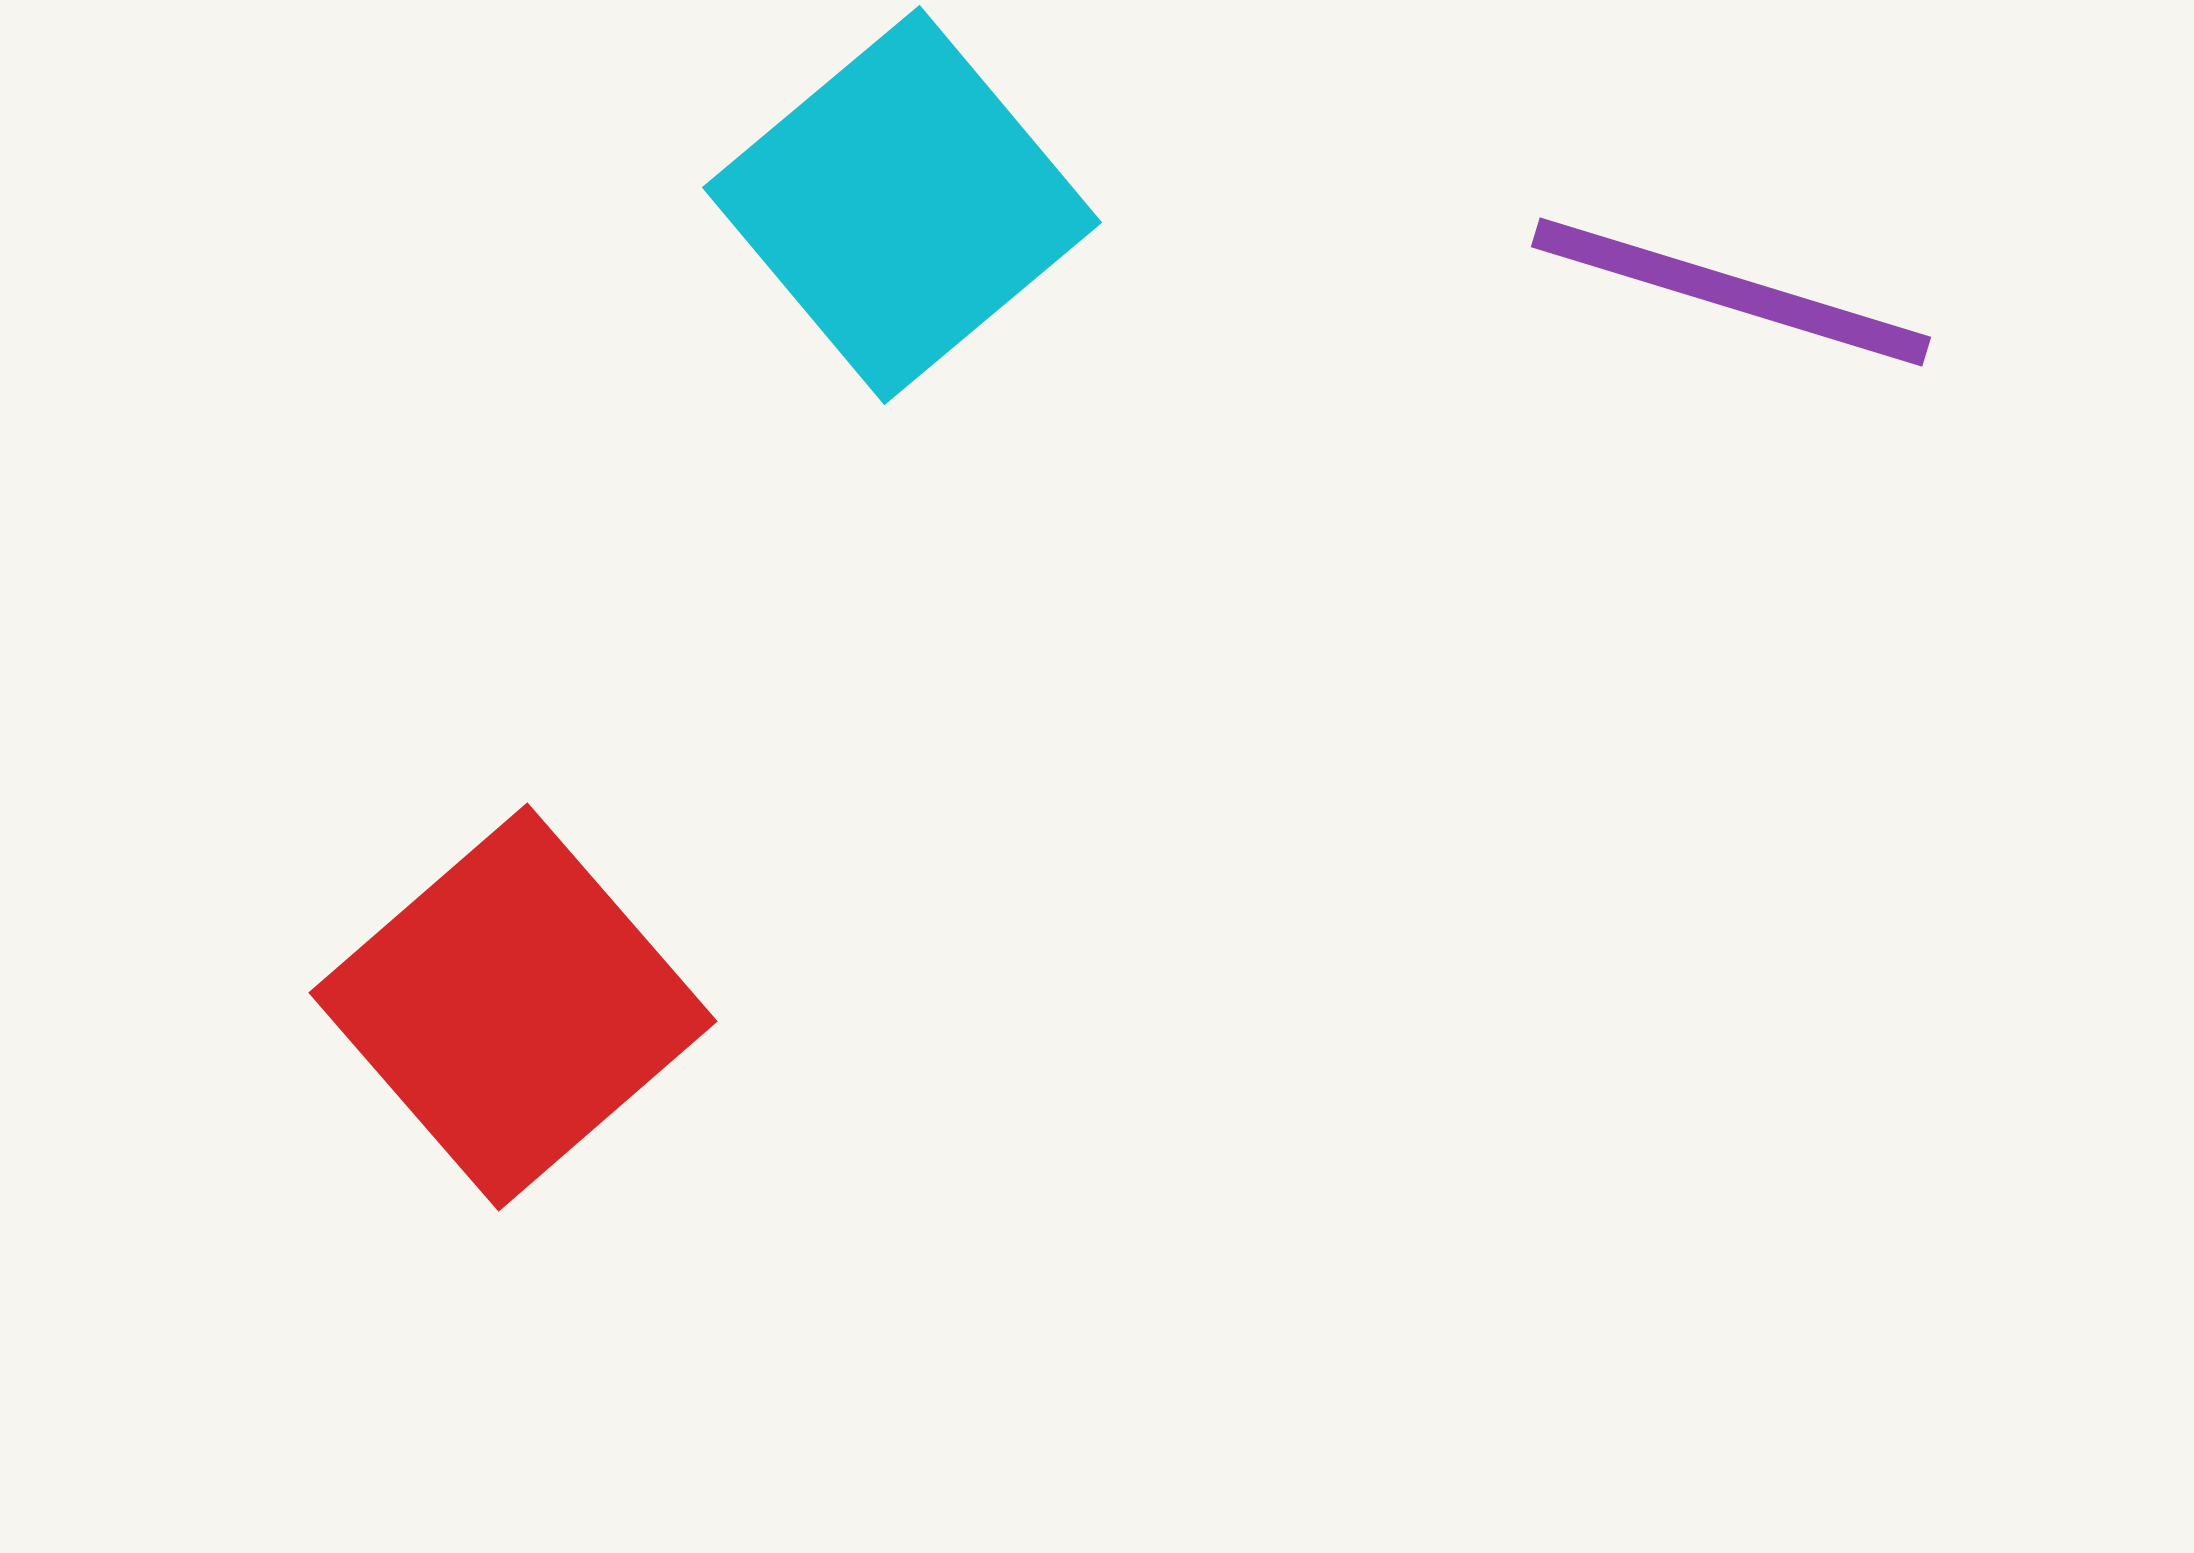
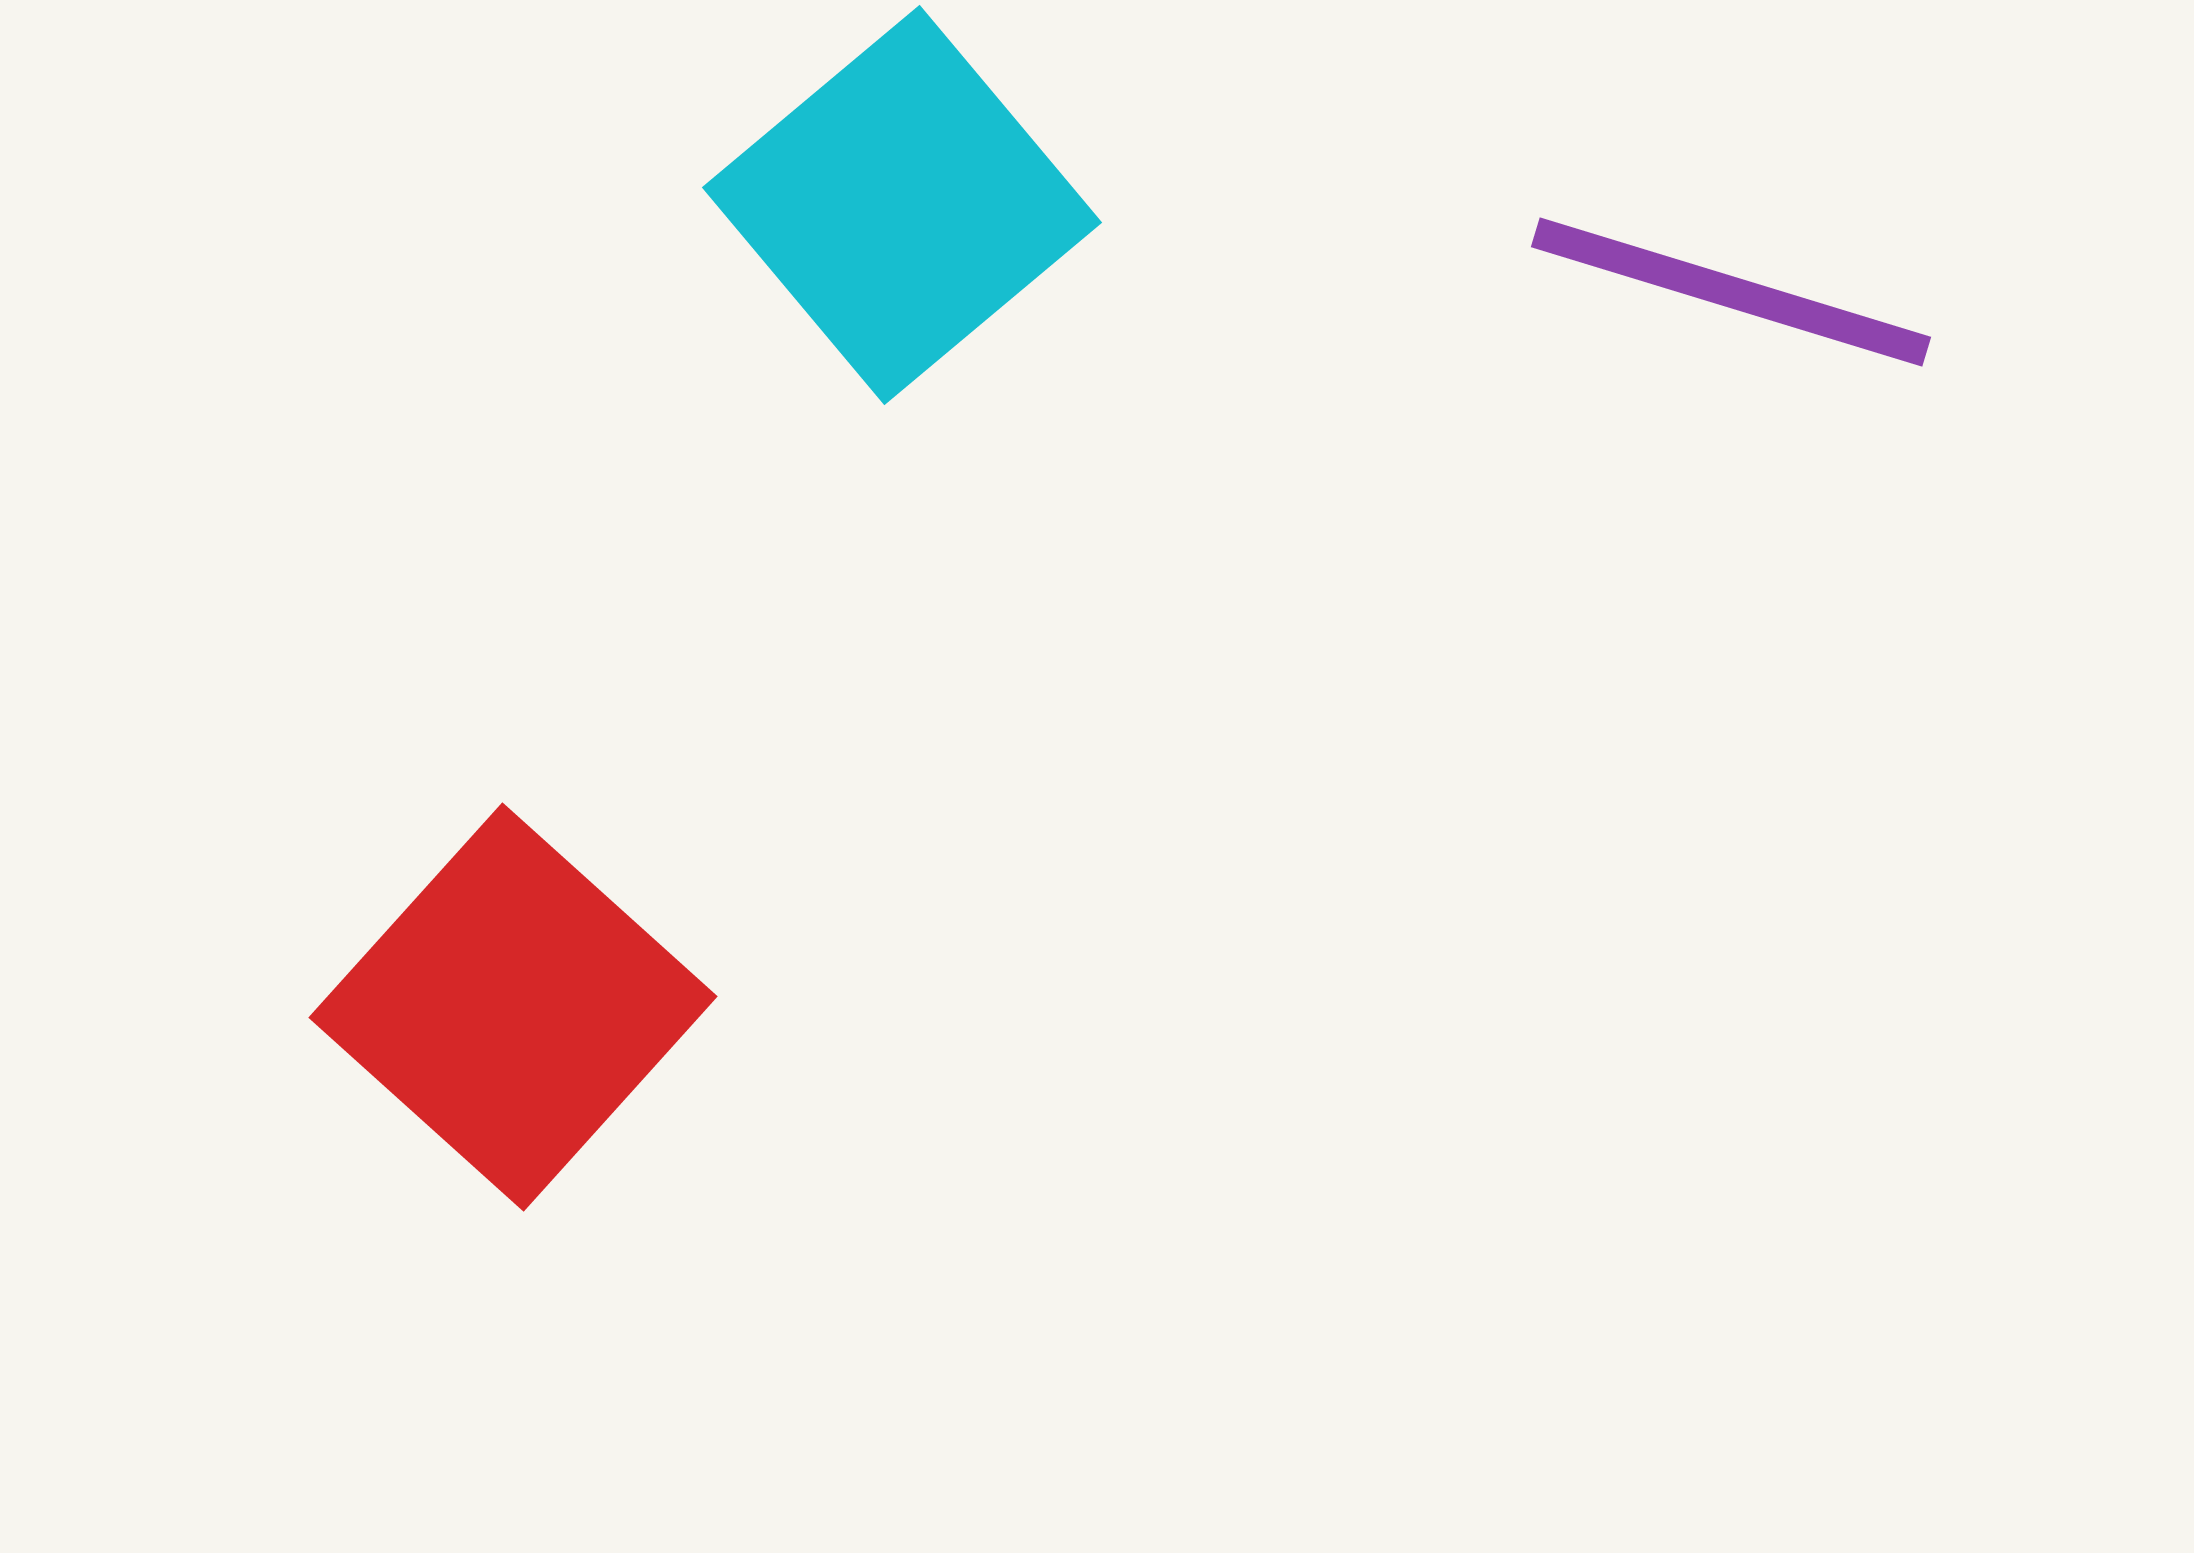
red square: rotated 7 degrees counterclockwise
